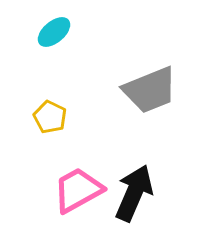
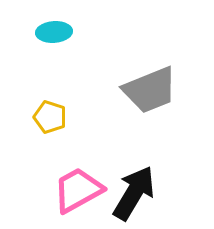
cyan ellipse: rotated 36 degrees clockwise
yellow pentagon: rotated 8 degrees counterclockwise
black arrow: rotated 8 degrees clockwise
